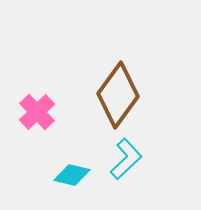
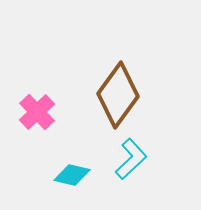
cyan L-shape: moved 5 px right
